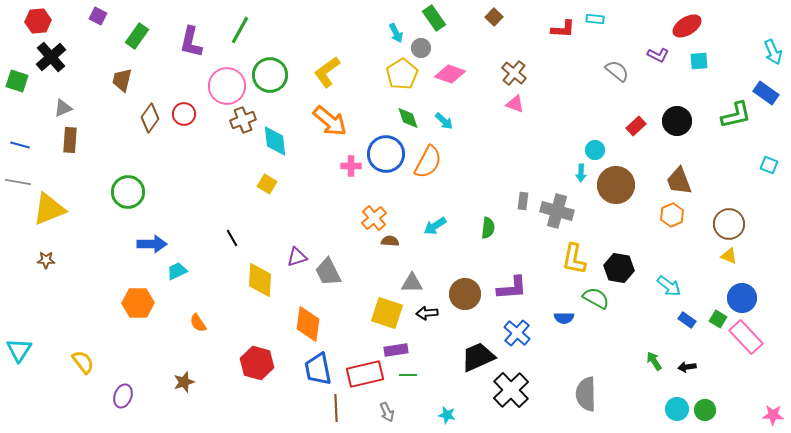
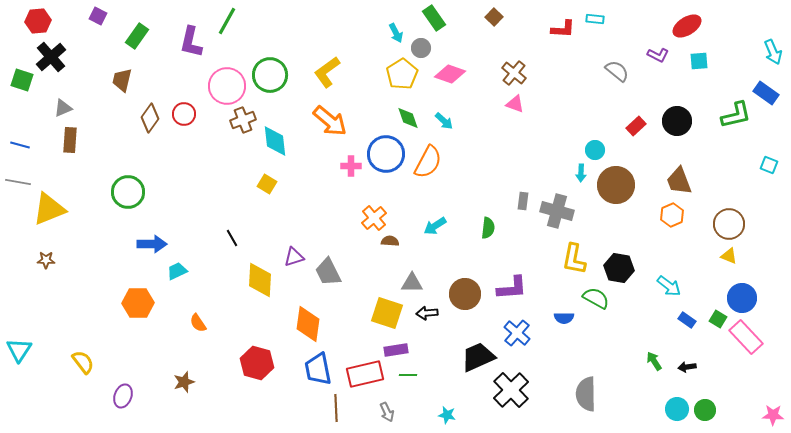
green line at (240, 30): moved 13 px left, 9 px up
green square at (17, 81): moved 5 px right, 1 px up
purple triangle at (297, 257): moved 3 px left
